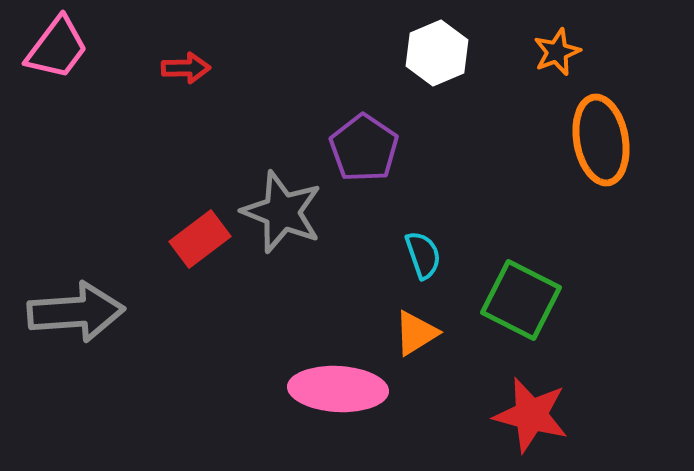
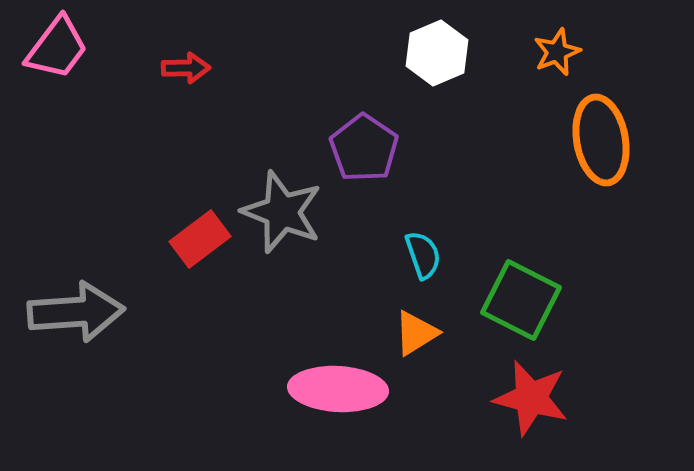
red star: moved 17 px up
